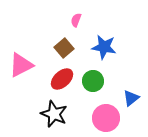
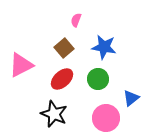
green circle: moved 5 px right, 2 px up
